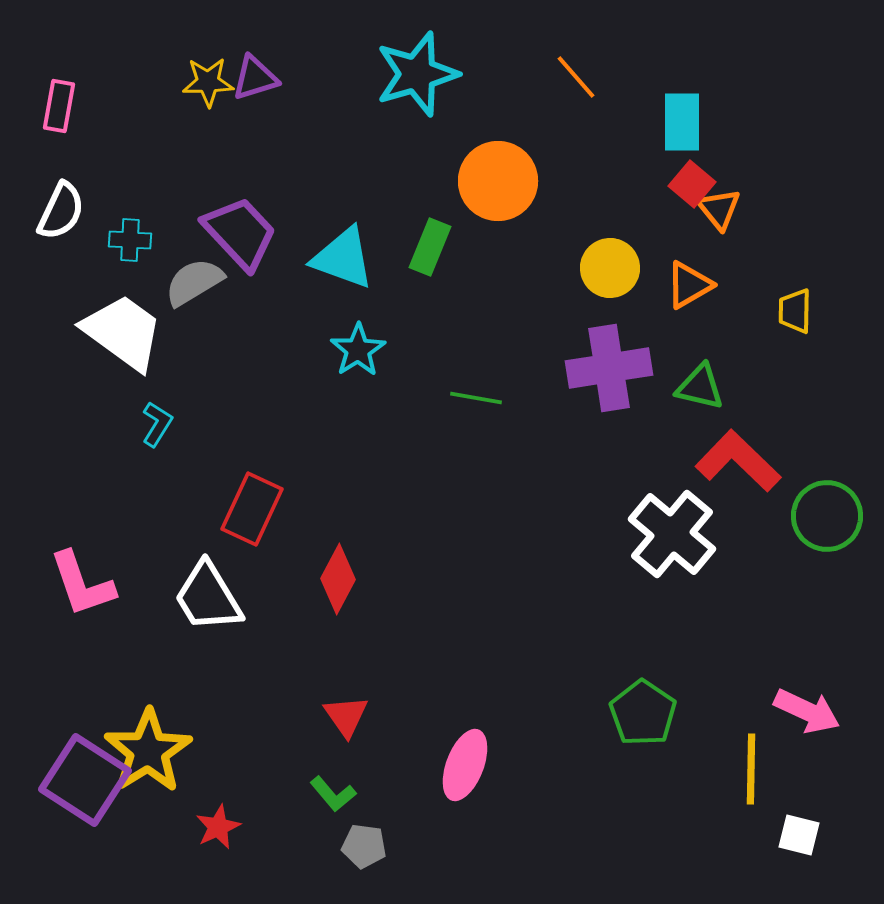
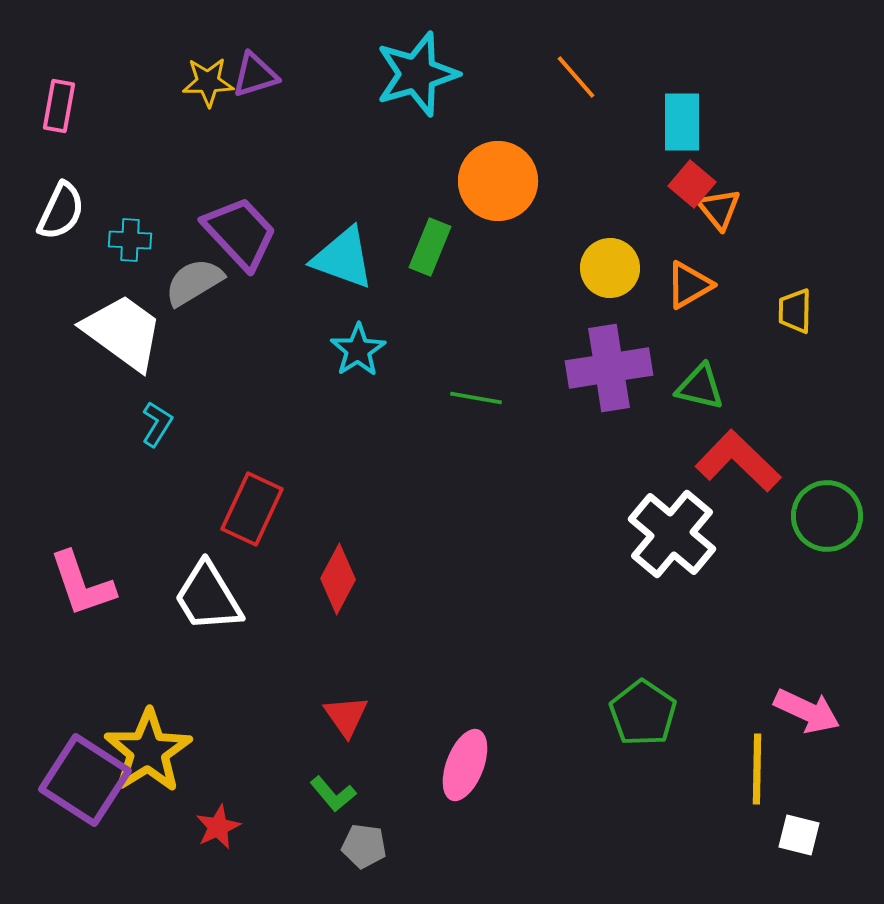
purple triangle at (255, 78): moved 3 px up
yellow line at (751, 769): moved 6 px right
